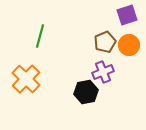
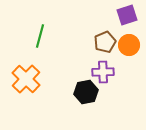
purple cross: rotated 20 degrees clockwise
